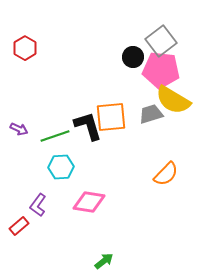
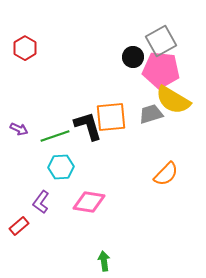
gray square: rotated 8 degrees clockwise
purple L-shape: moved 3 px right, 3 px up
green arrow: rotated 60 degrees counterclockwise
